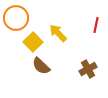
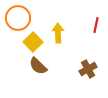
orange circle: moved 2 px right
yellow arrow: rotated 42 degrees clockwise
brown semicircle: moved 3 px left
